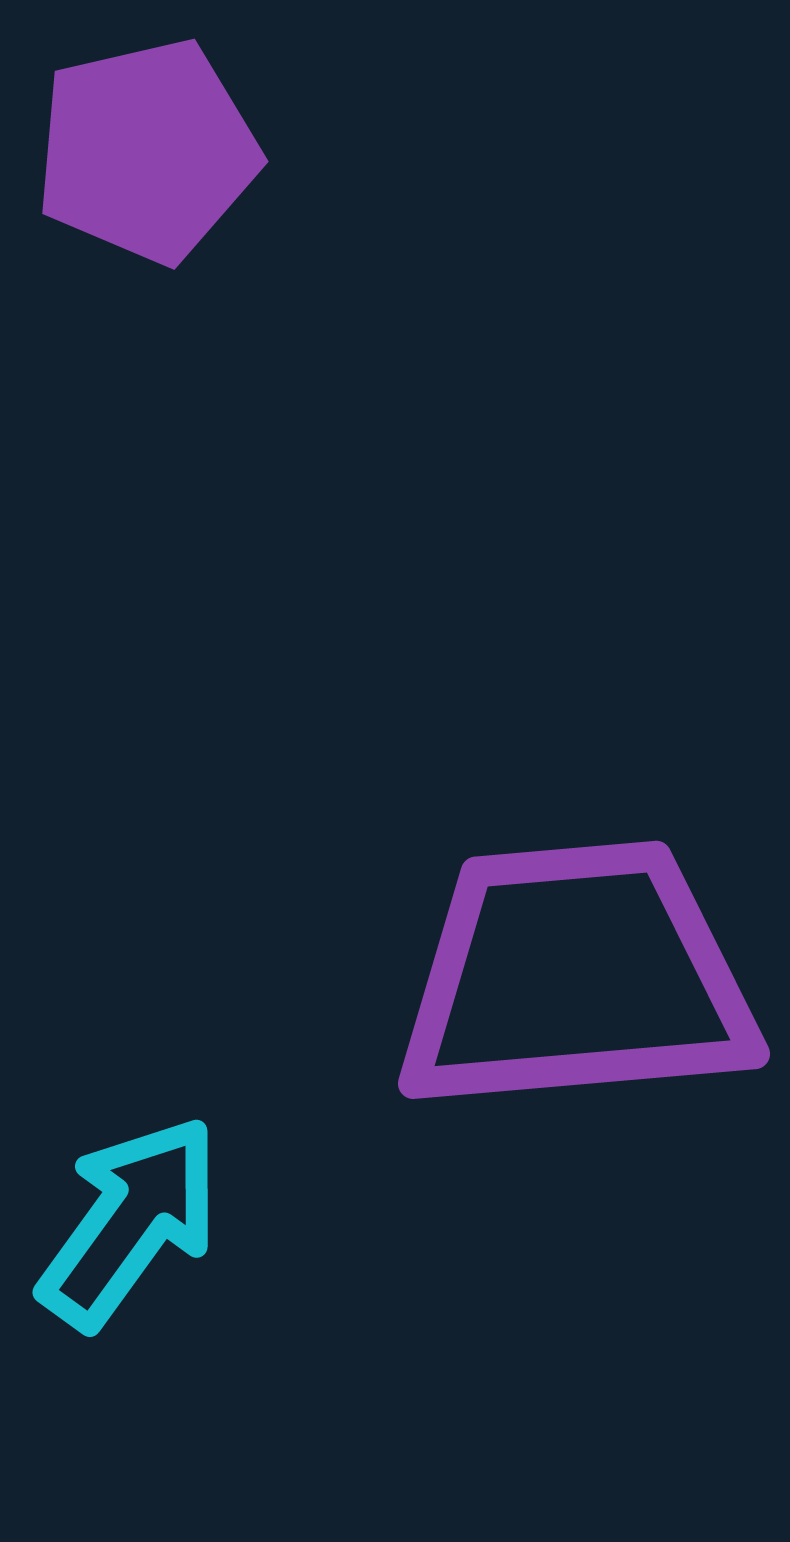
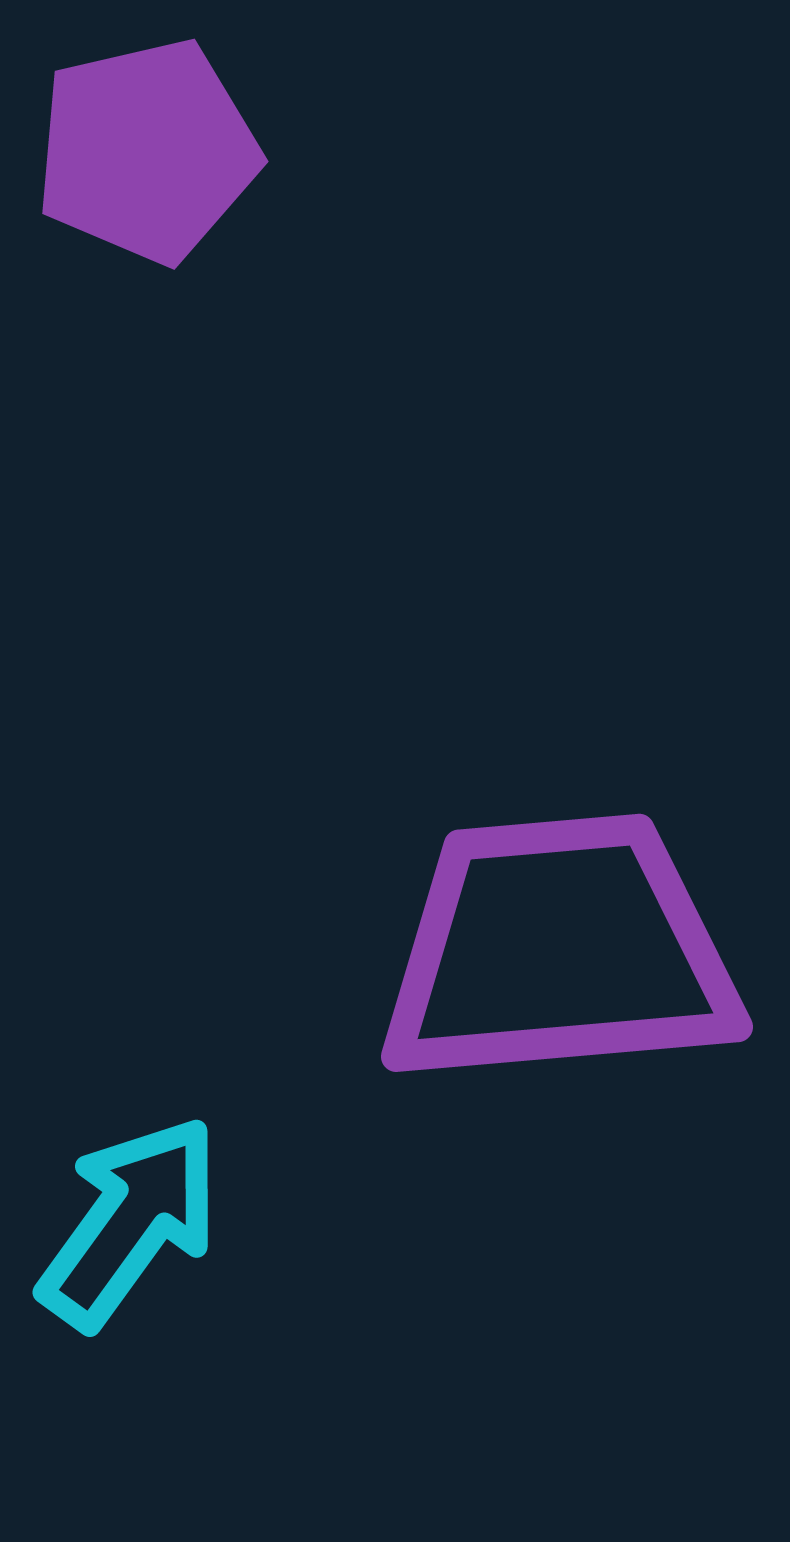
purple trapezoid: moved 17 px left, 27 px up
